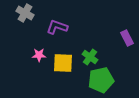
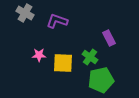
purple L-shape: moved 6 px up
purple rectangle: moved 18 px left
